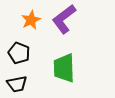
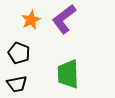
green trapezoid: moved 4 px right, 6 px down
